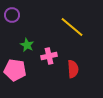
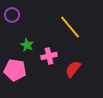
yellow line: moved 2 px left; rotated 10 degrees clockwise
red semicircle: rotated 138 degrees counterclockwise
